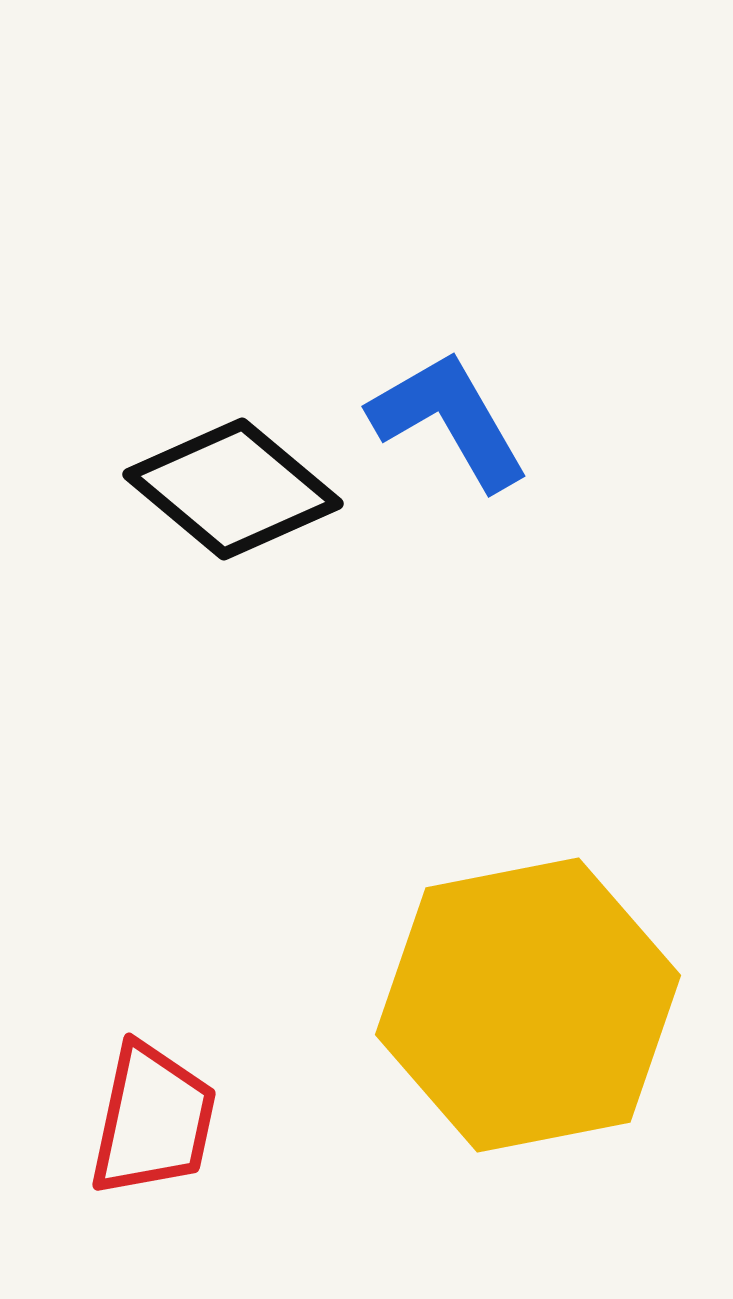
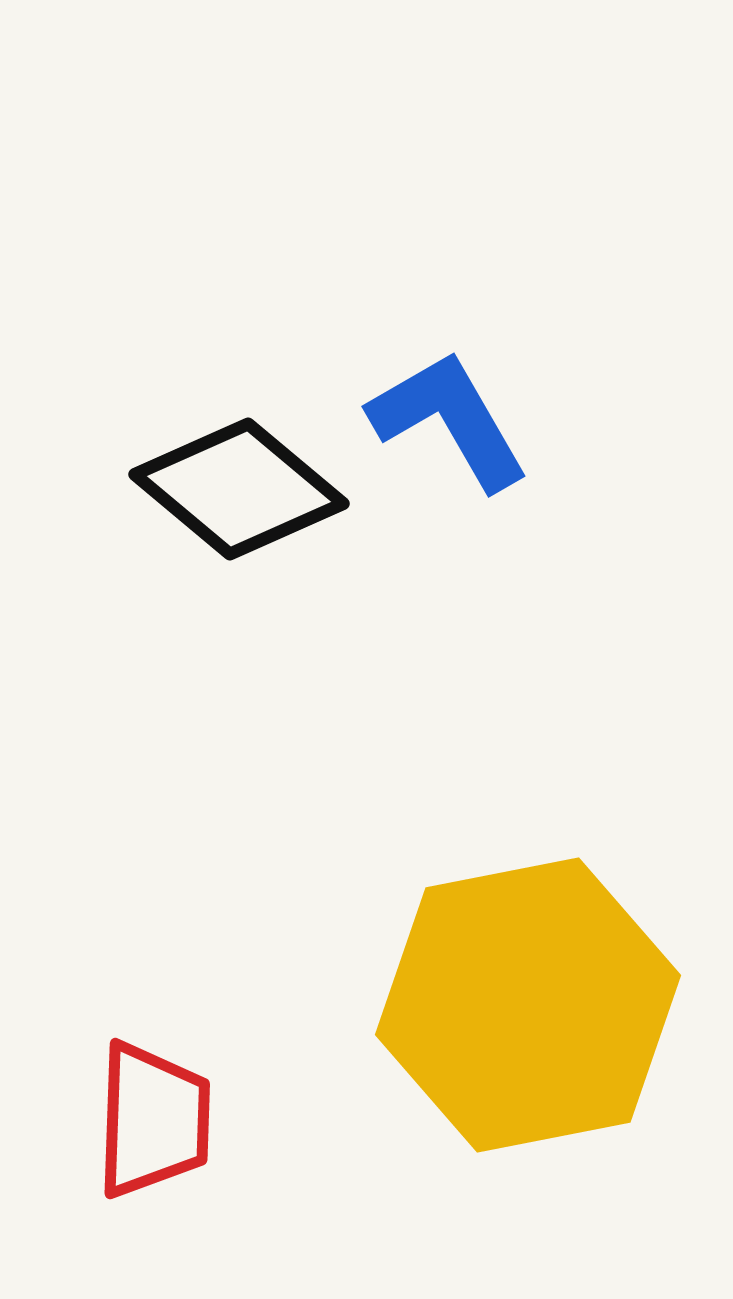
black diamond: moved 6 px right
red trapezoid: rotated 10 degrees counterclockwise
